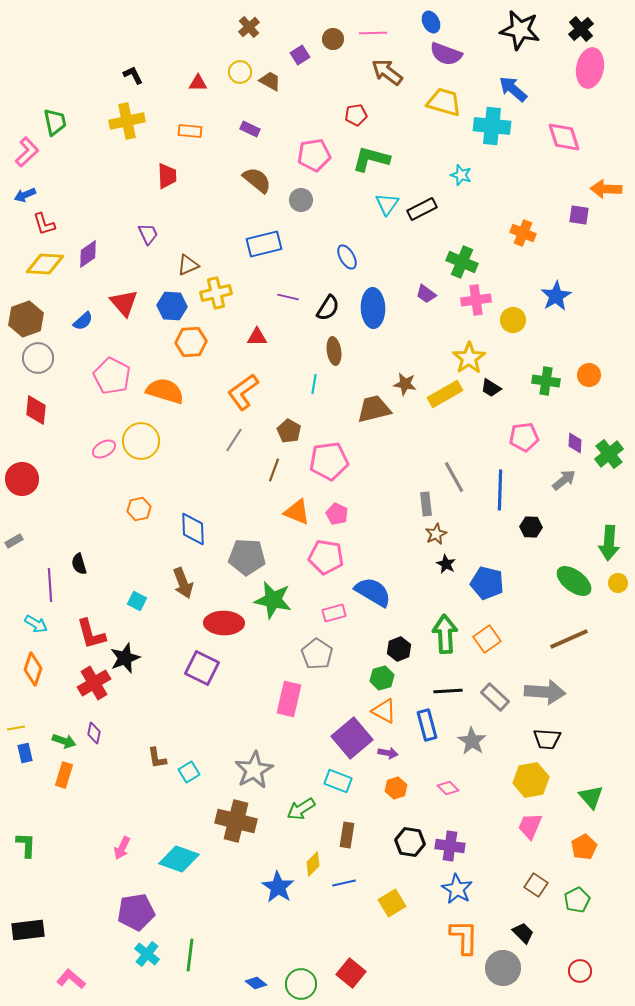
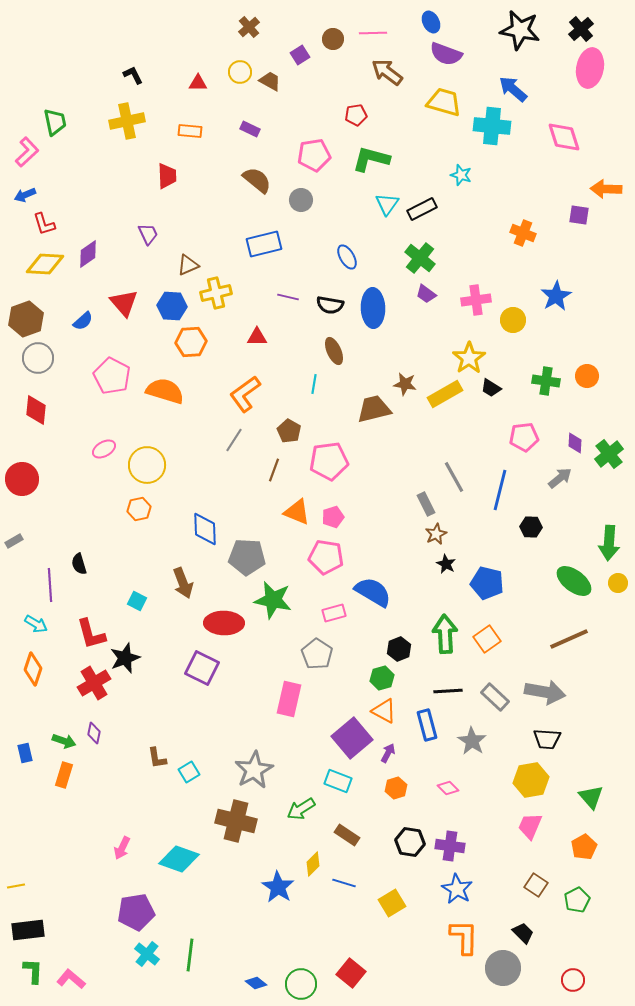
green cross at (462, 262): moved 42 px left, 4 px up; rotated 16 degrees clockwise
black semicircle at (328, 308): moved 2 px right, 3 px up; rotated 68 degrees clockwise
brown ellipse at (334, 351): rotated 16 degrees counterclockwise
orange circle at (589, 375): moved 2 px left, 1 px down
orange L-shape at (243, 392): moved 2 px right, 2 px down
yellow circle at (141, 441): moved 6 px right, 24 px down
gray arrow at (564, 480): moved 4 px left, 2 px up
blue line at (500, 490): rotated 12 degrees clockwise
gray rectangle at (426, 504): rotated 20 degrees counterclockwise
pink pentagon at (337, 514): moved 4 px left, 3 px down; rotated 30 degrees clockwise
blue diamond at (193, 529): moved 12 px right
gray arrow at (545, 692): rotated 6 degrees clockwise
yellow line at (16, 728): moved 158 px down
purple arrow at (388, 753): rotated 72 degrees counterclockwise
brown rectangle at (347, 835): rotated 65 degrees counterclockwise
green L-shape at (26, 845): moved 7 px right, 126 px down
blue line at (344, 883): rotated 30 degrees clockwise
red circle at (580, 971): moved 7 px left, 9 px down
